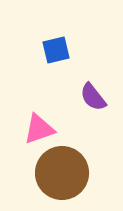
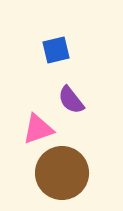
purple semicircle: moved 22 px left, 3 px down
pink triangle: moved 1 px left
